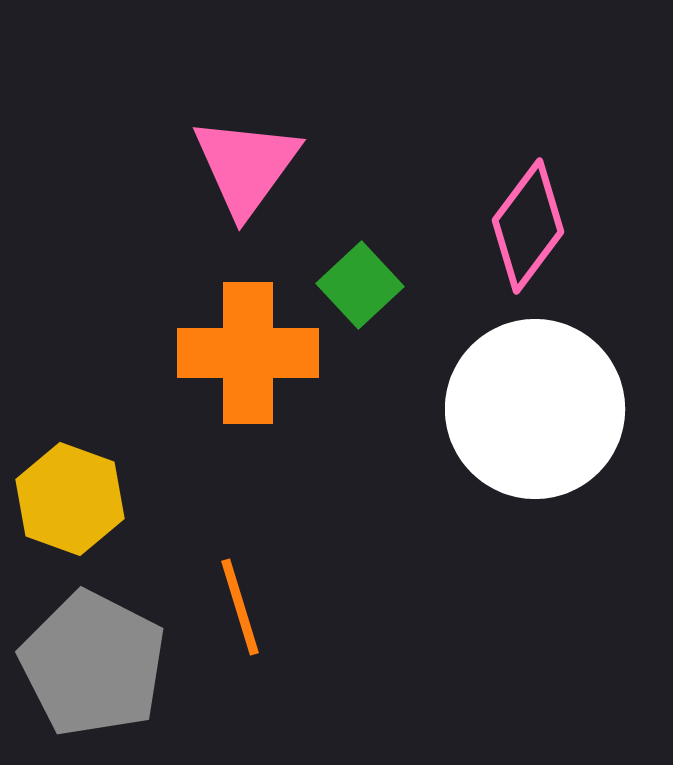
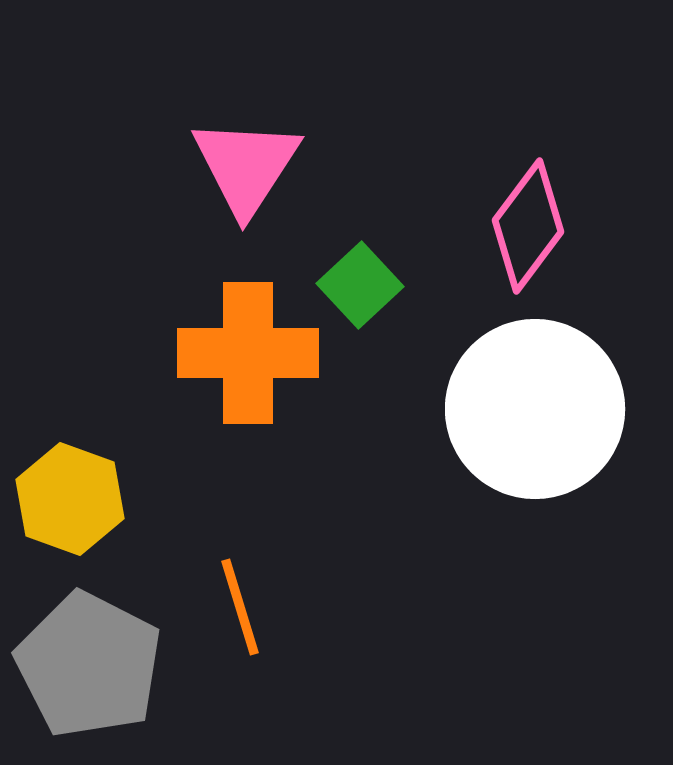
pink triangle: rotated 3 degrees counterclockwise
gray pentagon: moved 4 px left, 1 px down
